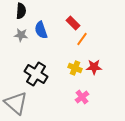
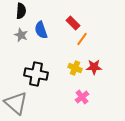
gray star: rotated 16 degrees clockwise
black cross: rotated 20 degrees counterclockwise
